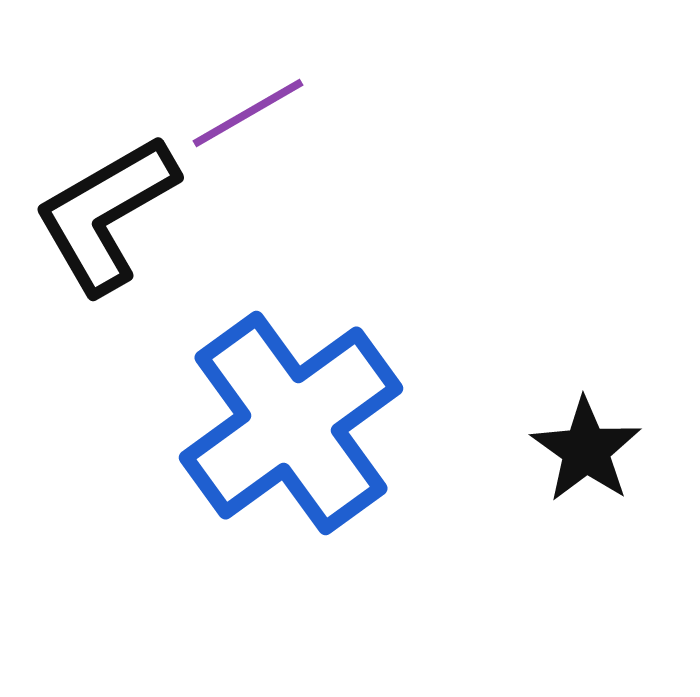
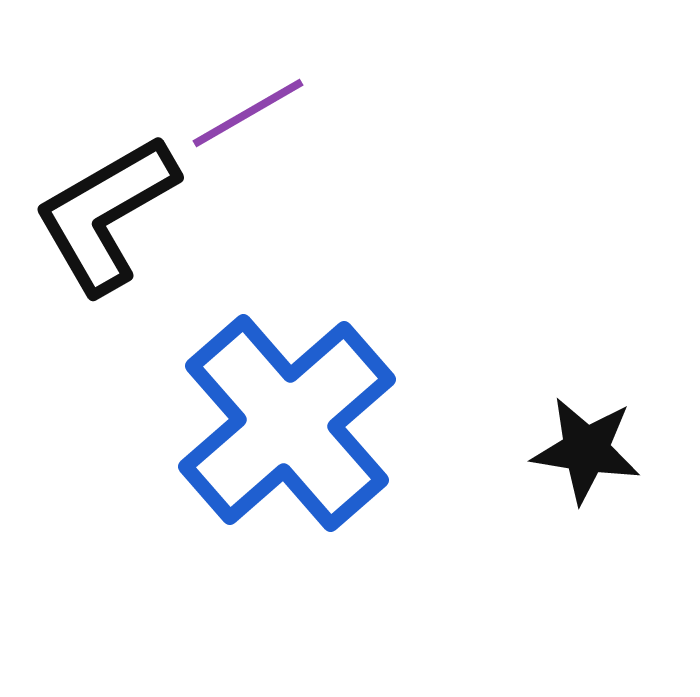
blue cross: moved 4 px left; rotated 5 degrees counterclockwise
black star: rotated 26 degrees counterclockwise
